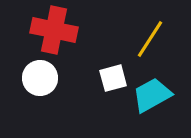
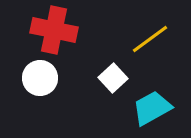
yellow line: rotated 21 degrees clockwise
white square: rotated 28 degrees counterclockwise
cyan trapezoid: moved 13 px down
